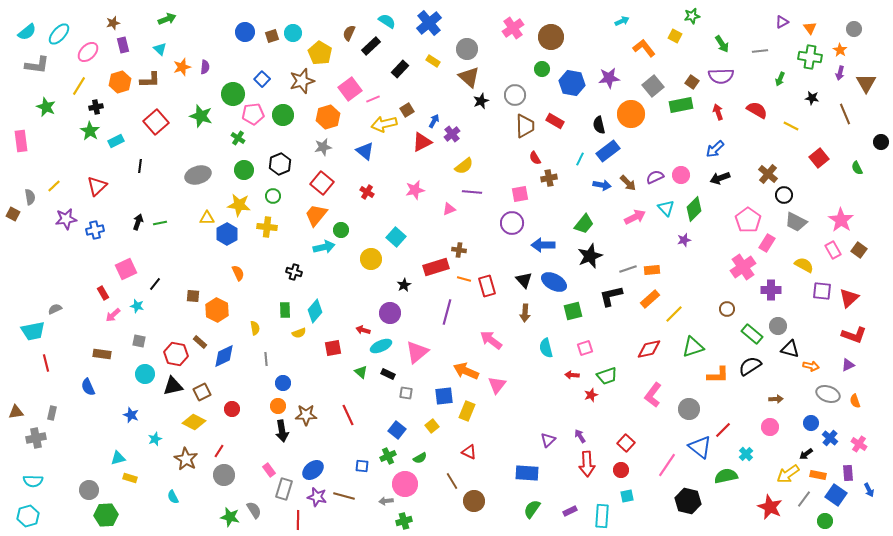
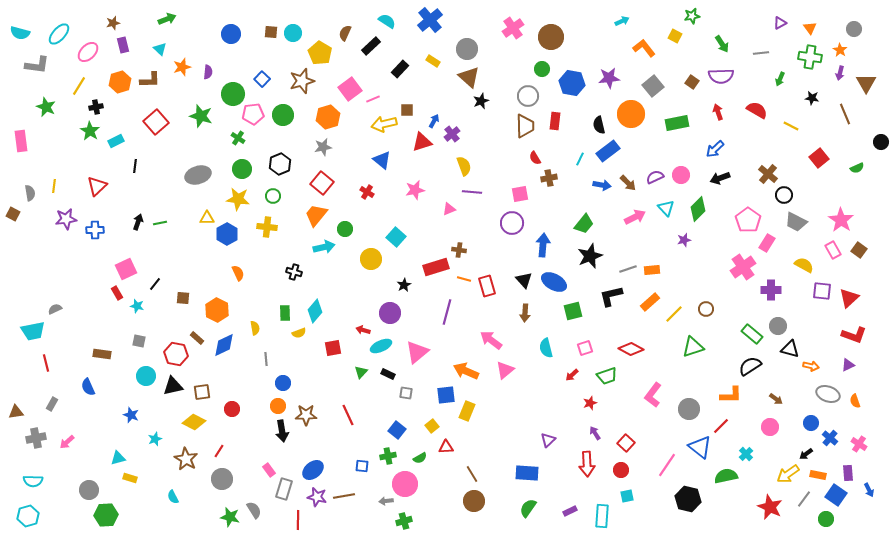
purple triangle at (782, 22): moved 2 px left, 1 px down
blue cross at (429, 23): moved 1 px right, 3 px up
cyan semicircle at (27, 32): moved 7 px left, 1 px down; rotated 54 degrees clockwise
blue circle at (245, 32): moved 14 px left, 2 px down
brown semicircle at (349, 33): moved 4 px left
brown square at (272, 36): moved 1 px left, 4 px up; rotated 24 degrees clockwise
gray line at (760, 51): moved 1 px right, 2 px down
purple semicircle at (205, 67): moved 3 px right, 5 px down
gray circle at (515, 95): moved 13 px right, 1 px down
green rectangle at (681, 105): moved 4 px left, 18 px down
brown square at (407, 110): rotated 32 degrees clockwise
red rectangle at (555, 121): rotated 66 degrees clockwise
red triangle at (422, 142): rotated 10 degrees clockwise
blue triangle at (365, 151): moved 17 px right, 9 px down
black line at (140, 166): moved 5 px left
yellow semicircle at (464, 166): rotated 72 degrees counterclockwise
green semicircle at (857, 168): rotated 88 degrees counterclockwise
green circle at (244, 170): moved 2 px left, 1 px up
yellow line at (54, 186): rotated 40 degrees counterclockwise
gray semicircle at (30, 197): moved 4 px up
yellow star at (239, 205): moved 1 px left, 6 px up
green diamond at (694, 209): moved 4 px right
blue cross at (95, 230): rotated 12 degrees clockwise
green circle at (341, 230): moved 4 px right, 1 px up
blue arrow at (543, 245): rotated 95 degrees clockwise
red rectangle at (103, 293): moved 14 px right
brown square at (193, 296): moved 10 px left, 2 px down
orange rectangle at (650, 299): moved 3 px down
brown circle at (727, 309): moved 21 px left
green rectangle at (285, 310): moved 3 px down
pink arrow at (113, 315): moved 46 px left, 127 px down
brown rectangle at (200, 342): moved 3 px left, 4 px up
red diamond at (649, 349): moved 18 px left; rotated 40 degrees clockwise
blue diamond at (224, 356): moved 11 px up
green triangle at (361, 372): rotated 32 degrees clockwise
cyan circle at (145, 374): moved 1 px right, 2 px down
red arrow at (572, 375): rotated 48 degrees counterclockwise
orange L-shape at (718, 375): moved 13 px right, 20 px down
pink triangle at (497, 385): moved 8 px right, 15 px up; rotated 12 degrees clockwise
brown square at (202, 392): rotated 18 degrees clockwise
red star at (591, 395): moved 1 px left, 8 px down
blue square at (444, 396): moved 2 px right, 1 px up
brown arrow at (776, 399): rotated 40 degrees clockwise
gray rectangle at (52, 413): moved 9 px up; rotated 16 degrees clockwise
red line at (723, 430): moved 2 px left, 4 px up
purple arrow at (580, 436): moved 15 px right, 3 px up
red triangle at (469, 452): moved 23 px left, 5 px up; rotated 28 degrees counterclockwise
green cross at (388, 456): rotated 14 degrees clockwise
gray circle at (224, 475): moved 2 px left, 4 px down
brown line at (452, 481): moved 20 px right, 7 px up
brown line at (344, 496): rotated 25 degrees counterclockwise
black hexagon at (688, 501): moved 2 px up
green semicircle at (532, 509): moved 4 px left, 1 px up
green circle at (825, 521): moved 1 px right, 2 px up
